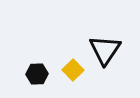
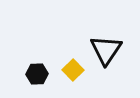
black triangle: moved 1 px right
